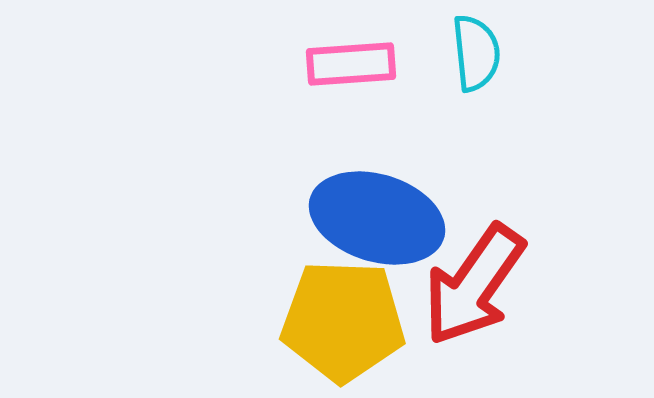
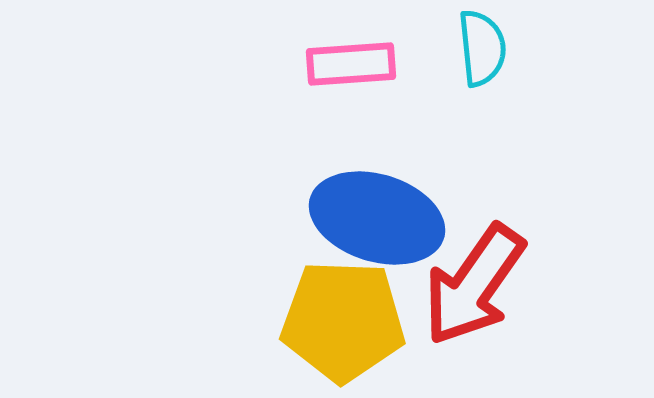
cyan semicircle: moved 6 px right, 5 px up
